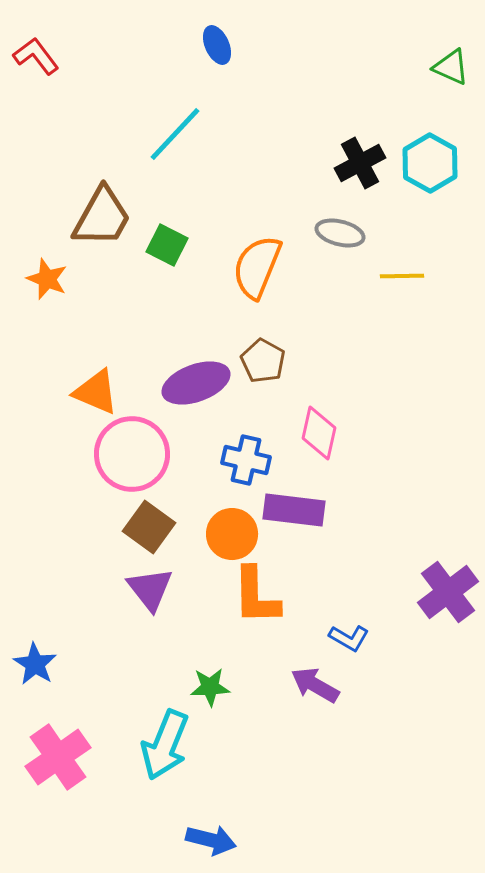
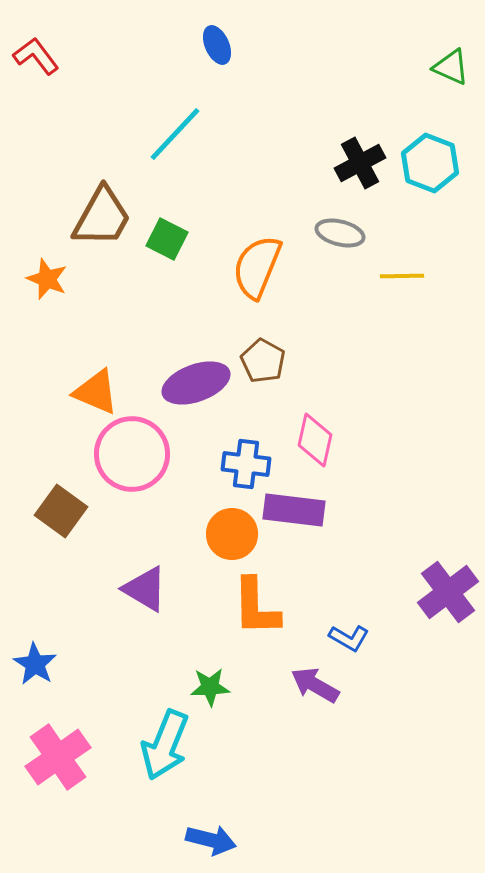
cyan hexagon: rotated 8 degrees counterclockwise
green square: moved 6 px up
pink diamond: moved 4 px left, 7 px down
blue cross: moved 4 px down; rotated 6 degrees counterclockwise
brown square: moved 88 px left, 16 px up
purple triangle: moved 5 px left; rotated 21 degrees counterclockwise
orange L-shape: moved 11 px down
